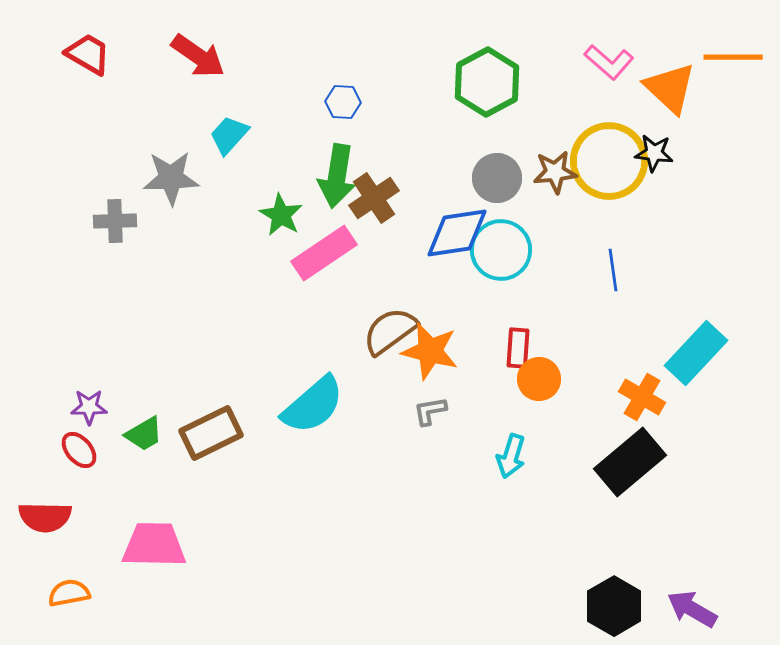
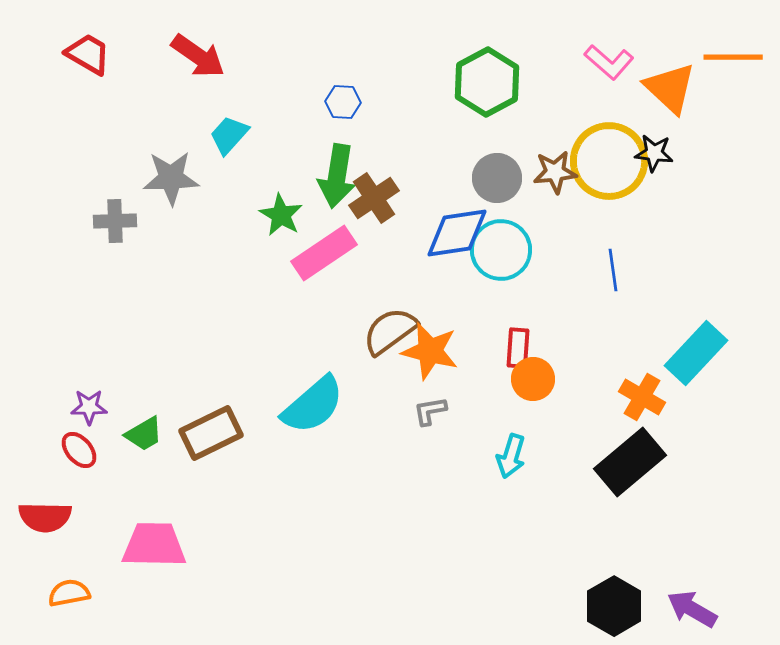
orange circle: moved 6 px left
